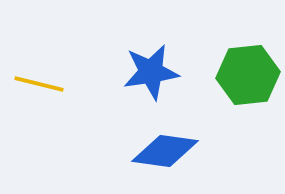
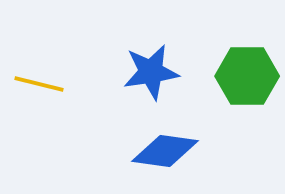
green hexagon: moved 1 px left, 1 px down; rotated 6 degrees clockwise
